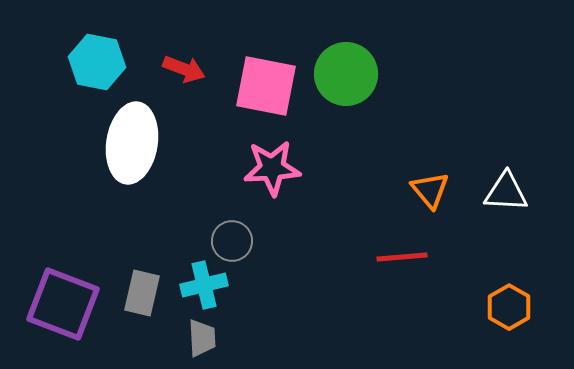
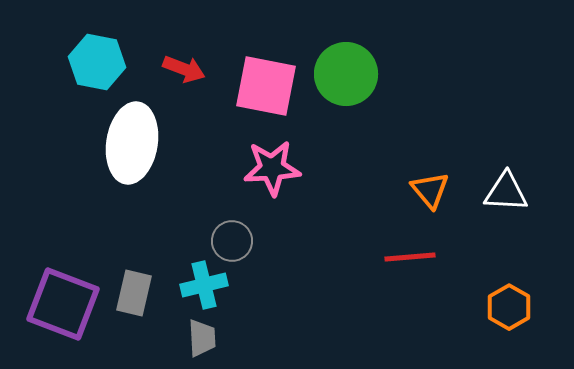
red line: moved 8 px right
gray rectangle: moved 8 px left
